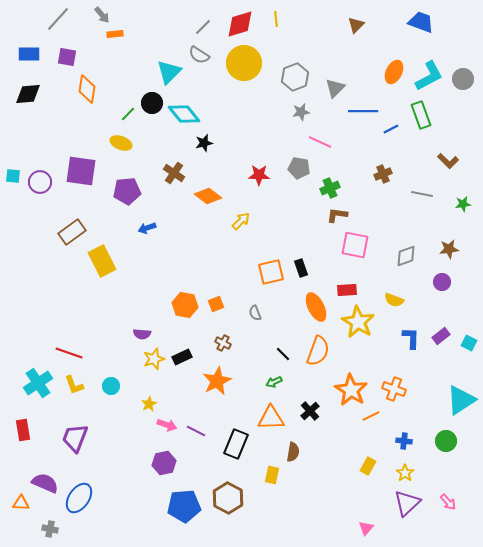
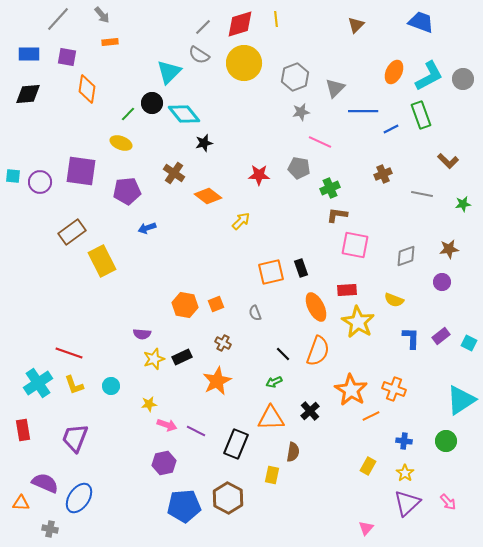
orange rectangle at (115, 34): moved 5 px left, 8 px down
yellow star at (149, 404): rotated 21 degrees clockwise
